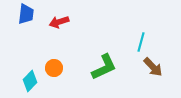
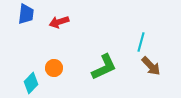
brown arrow: moved 2 px left, 1 px up
cyan diamond: moved 1 px right, 2 px down
